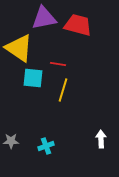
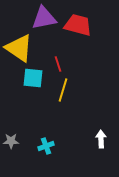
red line: rotated 63 degrees clockwise
